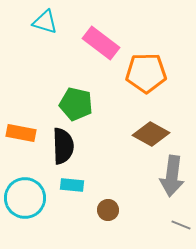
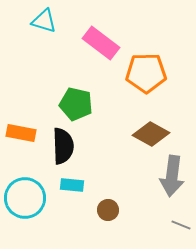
cyan triangle: moved 1 px left, 1 px up
